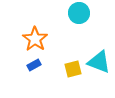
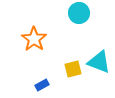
orange star: moved 1 px left
blue rectangle: moved 8 px right, 20 px down
